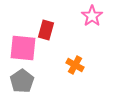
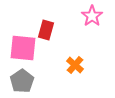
orange cross: rotated 12 degrees clockwise
